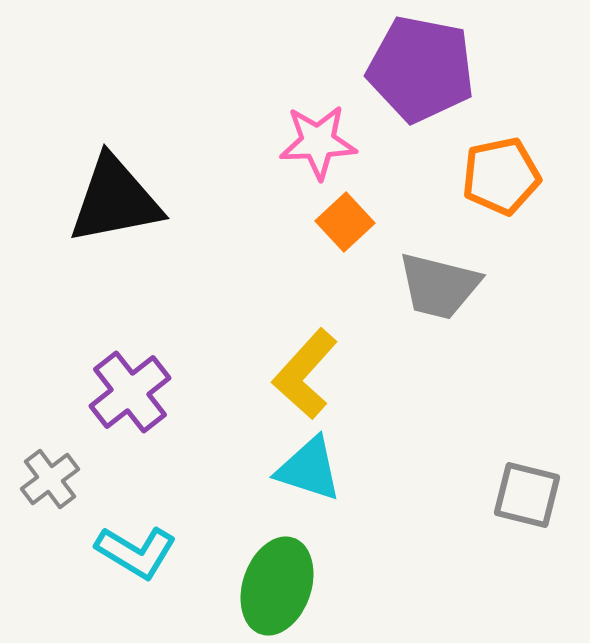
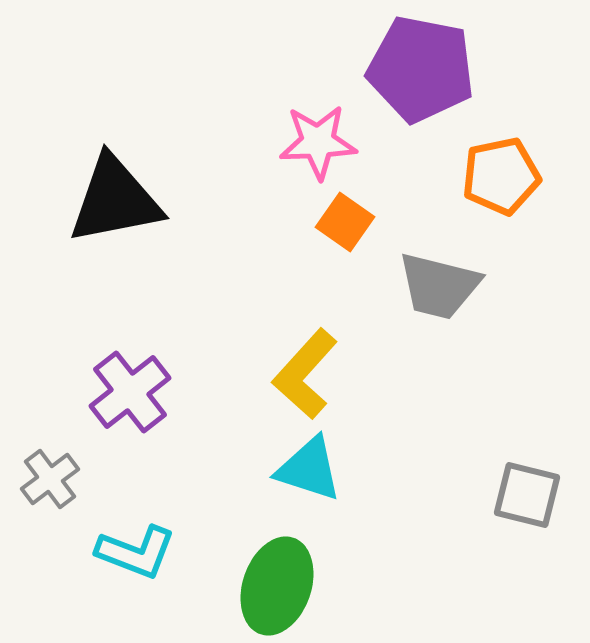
orange square: rotated 12 degrees counterclockwise
cyan L-shape: rotated 10 degrees counterclockwise
